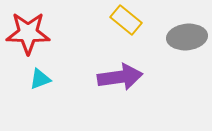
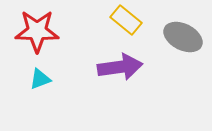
red star: moved 9 px right, 2 px up
gray ellipse: moved 4 px left; rotated 33 degrees clockwise
purple arrow: moved 10 px up
